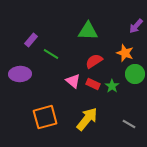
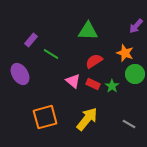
purple ellipse: rotated 60 degrees clockwise
